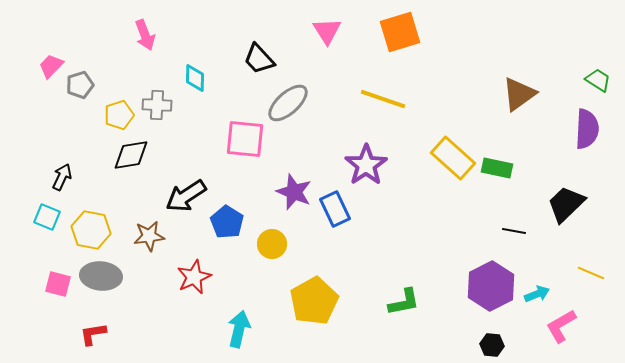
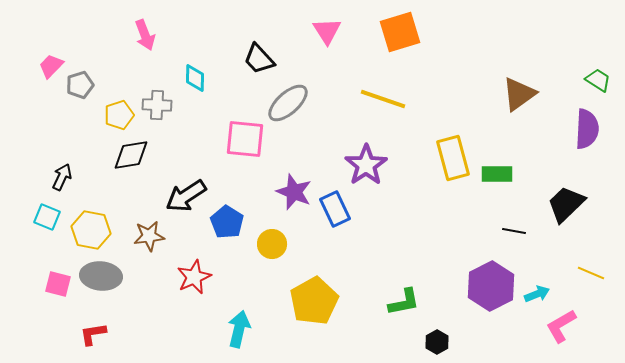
yellow rectangle at (453, 158): rotated 33 degrees clockwise
green rectangle at (497, 168): moved 6 px down; rotated 12 degrees counterclockwise
black hexagon at (492, 345): moved 55 px left, 3 px up; rotated 25 degrees clockwise
